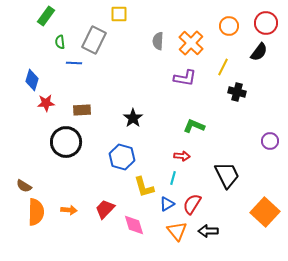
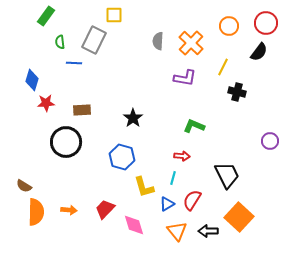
yellow square: moved 5 px left, 1 px down
red semicircle: moved 4 px up
orange square: moved 26 px left, 5 px down
